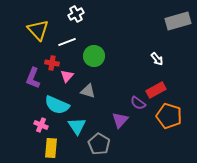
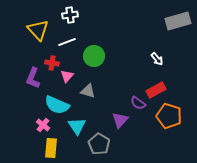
white cross: moved 6 px left, 1 px down; rotated 21 degrees clockwise
pink cross: moved 2 px right; rotated 16 degrees clockwise
